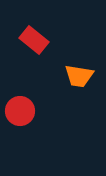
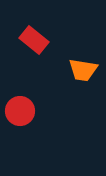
orange trapezoid: moved 4 px right, 6 px up
